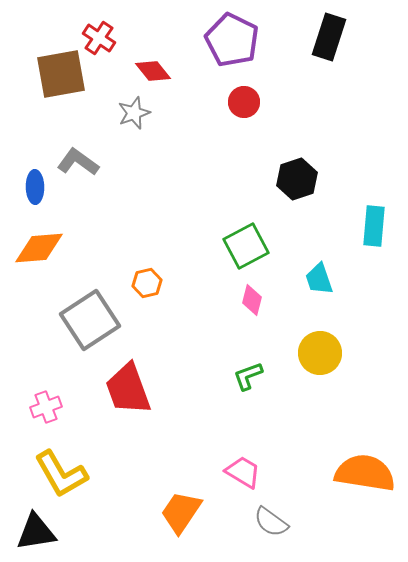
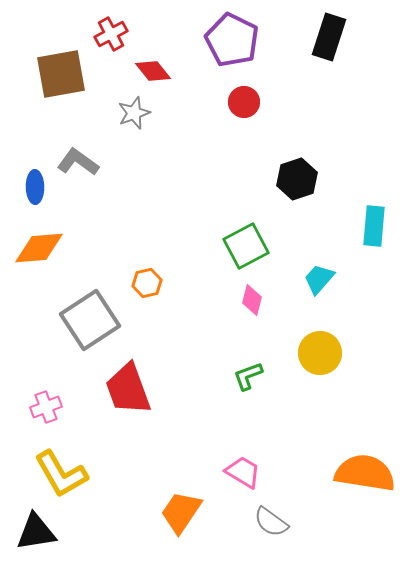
red cross: moved 12 px right, 4 px up; rotated 28 degrees clockwise
cyan trapezoid: rotated 60 degrees clockwise
